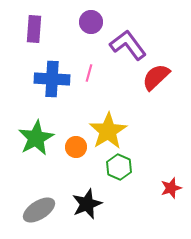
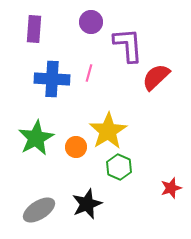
purple L-shape: rotated 33 degrees clockwise
